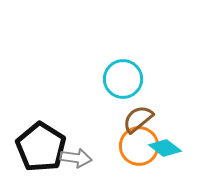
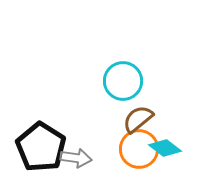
cyan circle: moved 2 px down
orange circle: moved 3 px down
